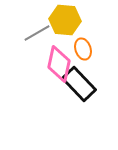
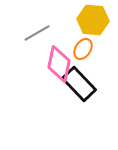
yellow hexagon: moved 28 px right
orange ellipse: rotated 50 degrees clockwise
